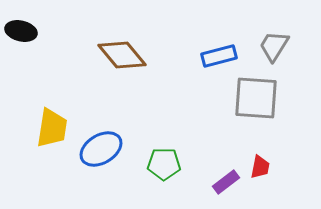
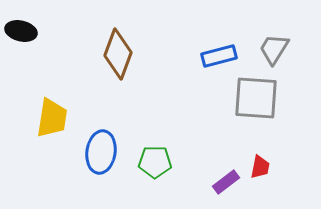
gray trapezoid: moved 3 px down
brown diamond: moved 4 px left, 1 px up; rotated 60 degrees clockwise
yellow trapezoid: moved 10 px up
blue ellipse: moved 3 px down; rotated 51 degrees counterclockwise
green pentagon: moved 9 px left, 2 px up
